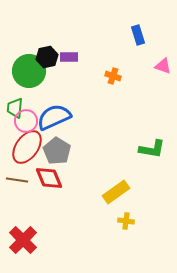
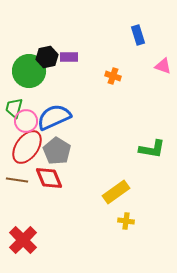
green trapezoid: moved 1 px left; rotated 10 degrees clockwise
